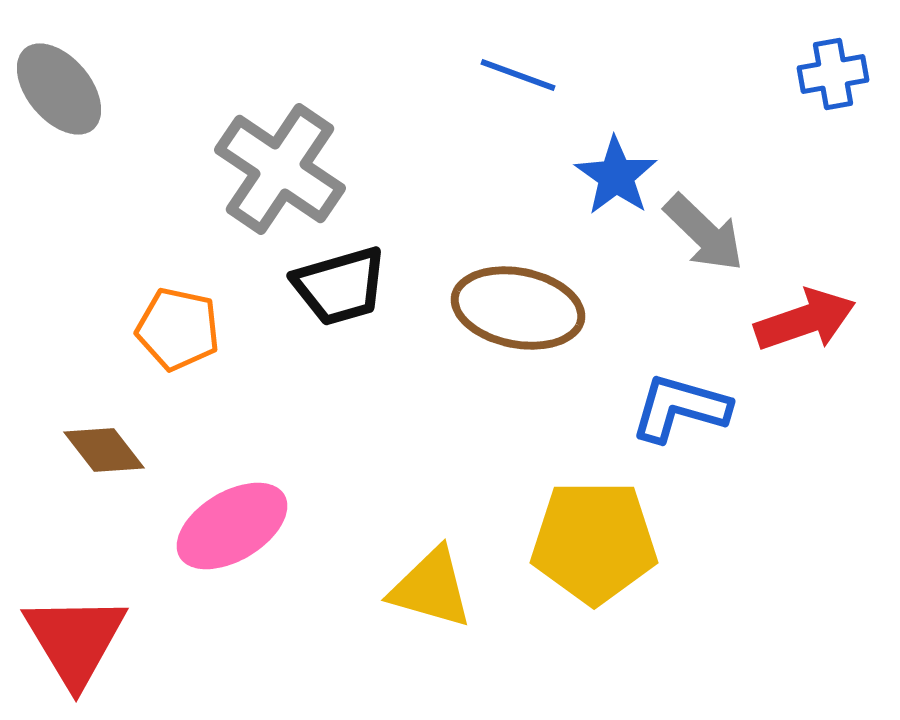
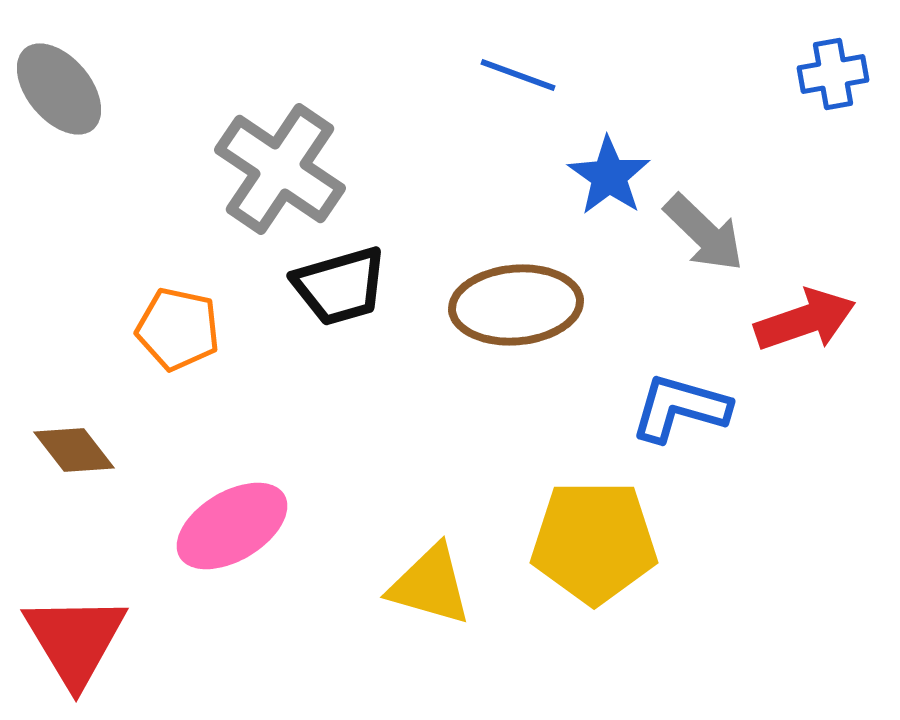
blue star: moved 7 px left
brown ellipse: moved 2 px left, 3 px up; rotated 16 degrees counterclockwise
brown diamond: moved 30 px left
yellow triangle: moved 1 px left, 3 px up
